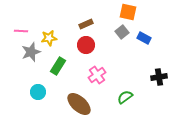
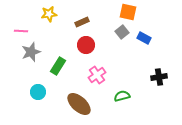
brown rectangle: moved 4 px left, 2 px up
yellow star: moved 24 px up
green semicircle: moved 3 px left, 1 px up; rotated 21 degrees clockwise
